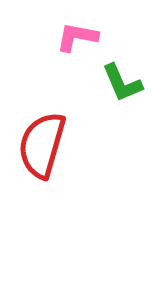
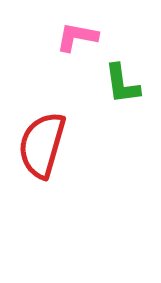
green L-shape: moved 1 px down; rotated 15 degrees clockwise
